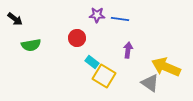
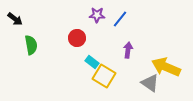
blue line: rotated 60 degrees counterclockwise
green semicircle: rotated 90 degrees counterclockwise
